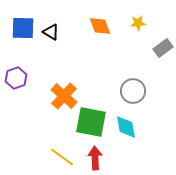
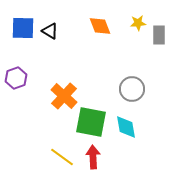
black triangle: moved 1 px left, 1 px up
gray rectangle: moved 4 px left, 13 px up; rotated 54 degrees counterclockwise
gray circle: moved 1 px left, 2 px up
red arrow: moved 2 px left, 1 px up
